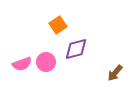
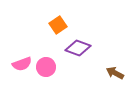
purple diamond: moved 2 px right, 1 px up; rotated 35 degrees clockwise
pink circle: moved 5 px down
brown arrow: rotated 78 degrees clockwise
